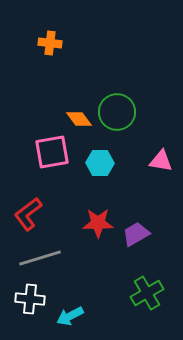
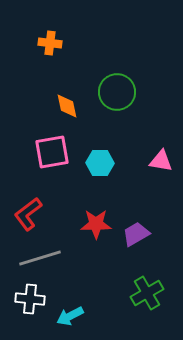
green circle: moved 20 px up
orange diamond: moved 12 px left, 13 px up; rotated 24 degrees clockwise
red star: moved 2 px left, 1 px down
